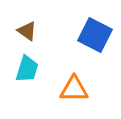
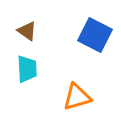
cyan trapezoid: rotated 20 degrees counterclockwise
orange triangle: moved 3 px right, 8 px down; rotated 16 degrees counterclockwise
